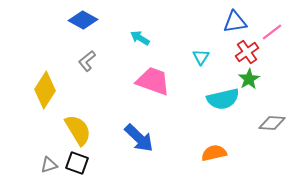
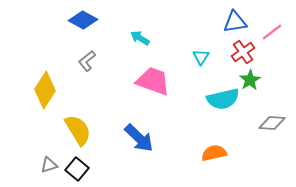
red cross: moved 4 px left
green star: moved 1 px right, 1 px down
black square: moved 6 px down; rotated 20 degrees clockwise
